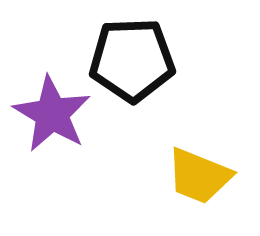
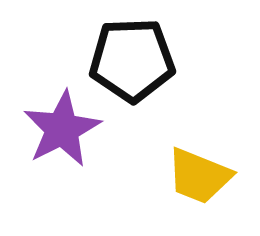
purple star: moved 10 px right, 15 px down; rotated 14 degrees clockwise
